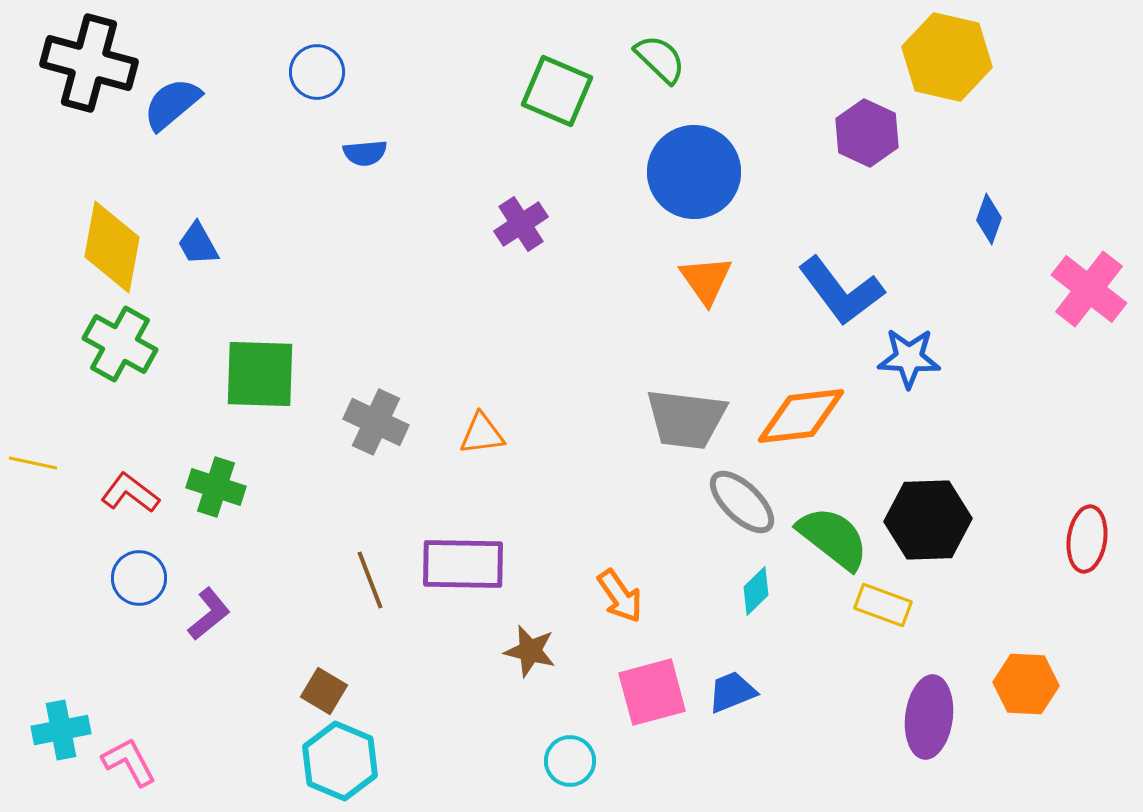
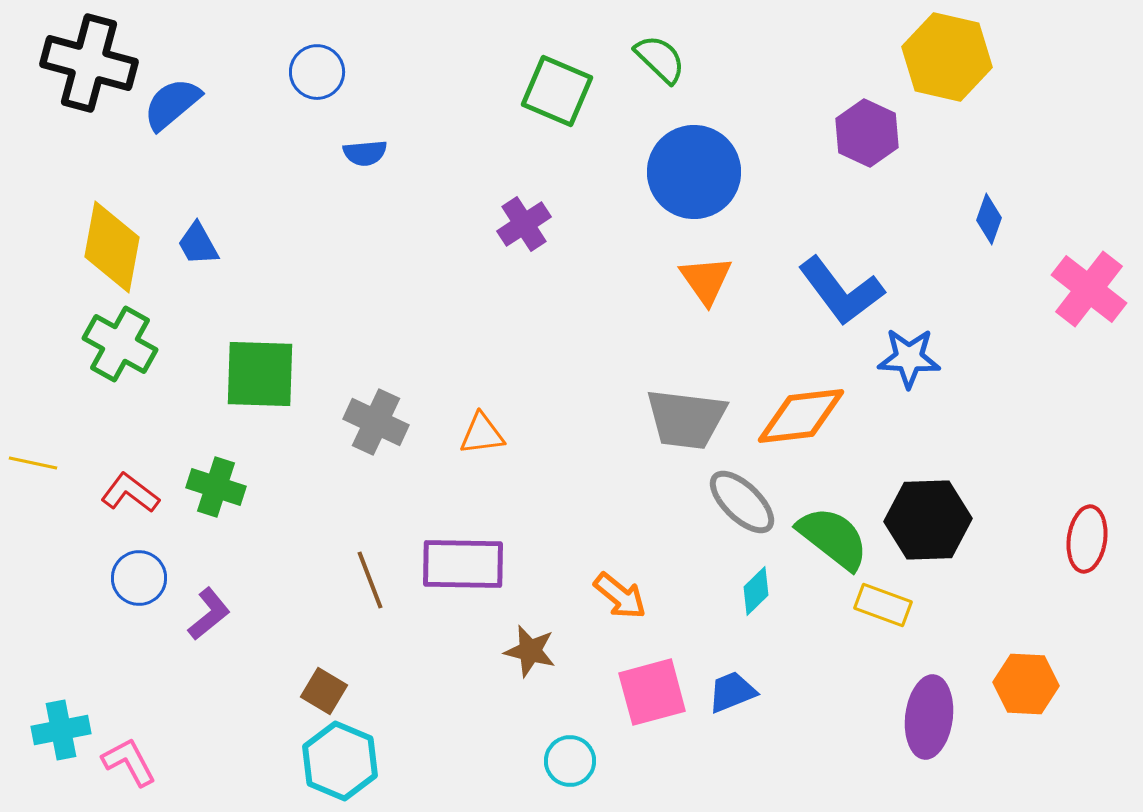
purple cross at (521, 224): moved 3 px right
orange arrow at (620, 596): rotated 16 degrees counterclockwise
